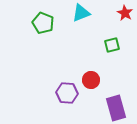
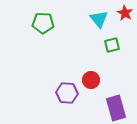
cyan triangle: moved 18 px right, 6 px down; rotated 48 degrees counterclockwise
green pentagon: rotated 20 degrees counterclockwise
